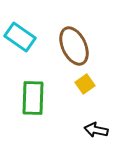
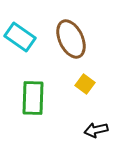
brown ellipse: moved 3 px left, 7 px up
yellow square: rotated 18 degrees counterclockwise
black arrow: rotated 25 degrees counterclockwise
